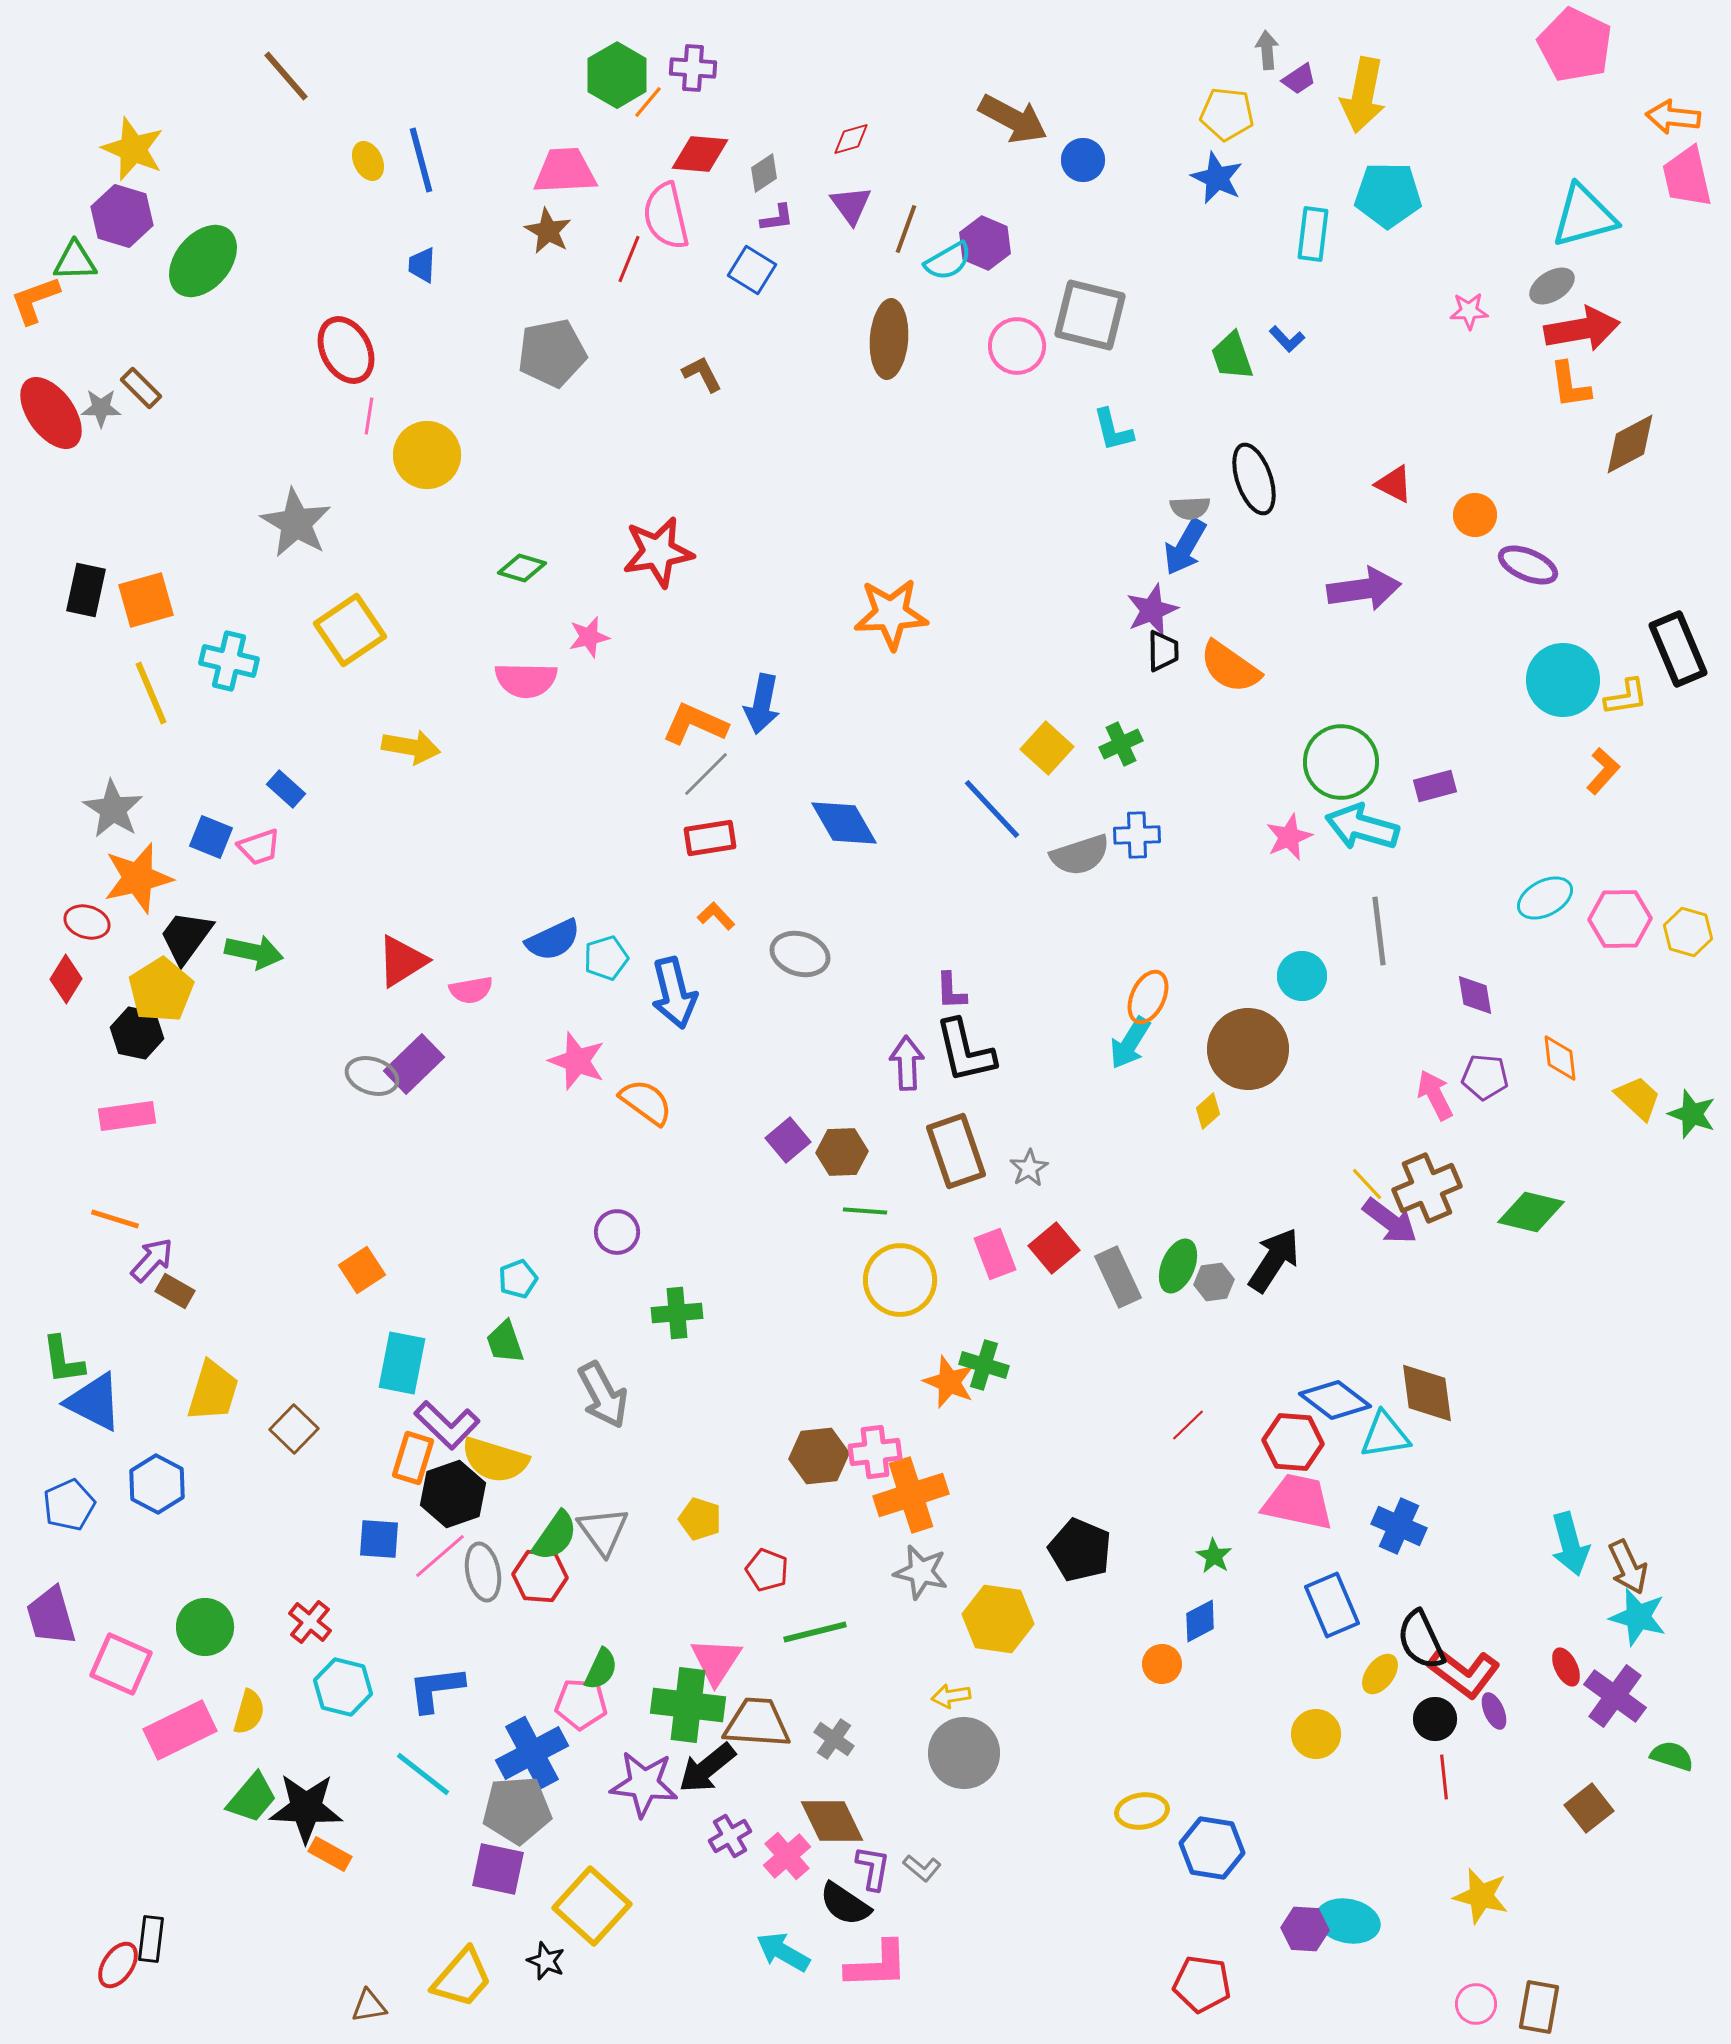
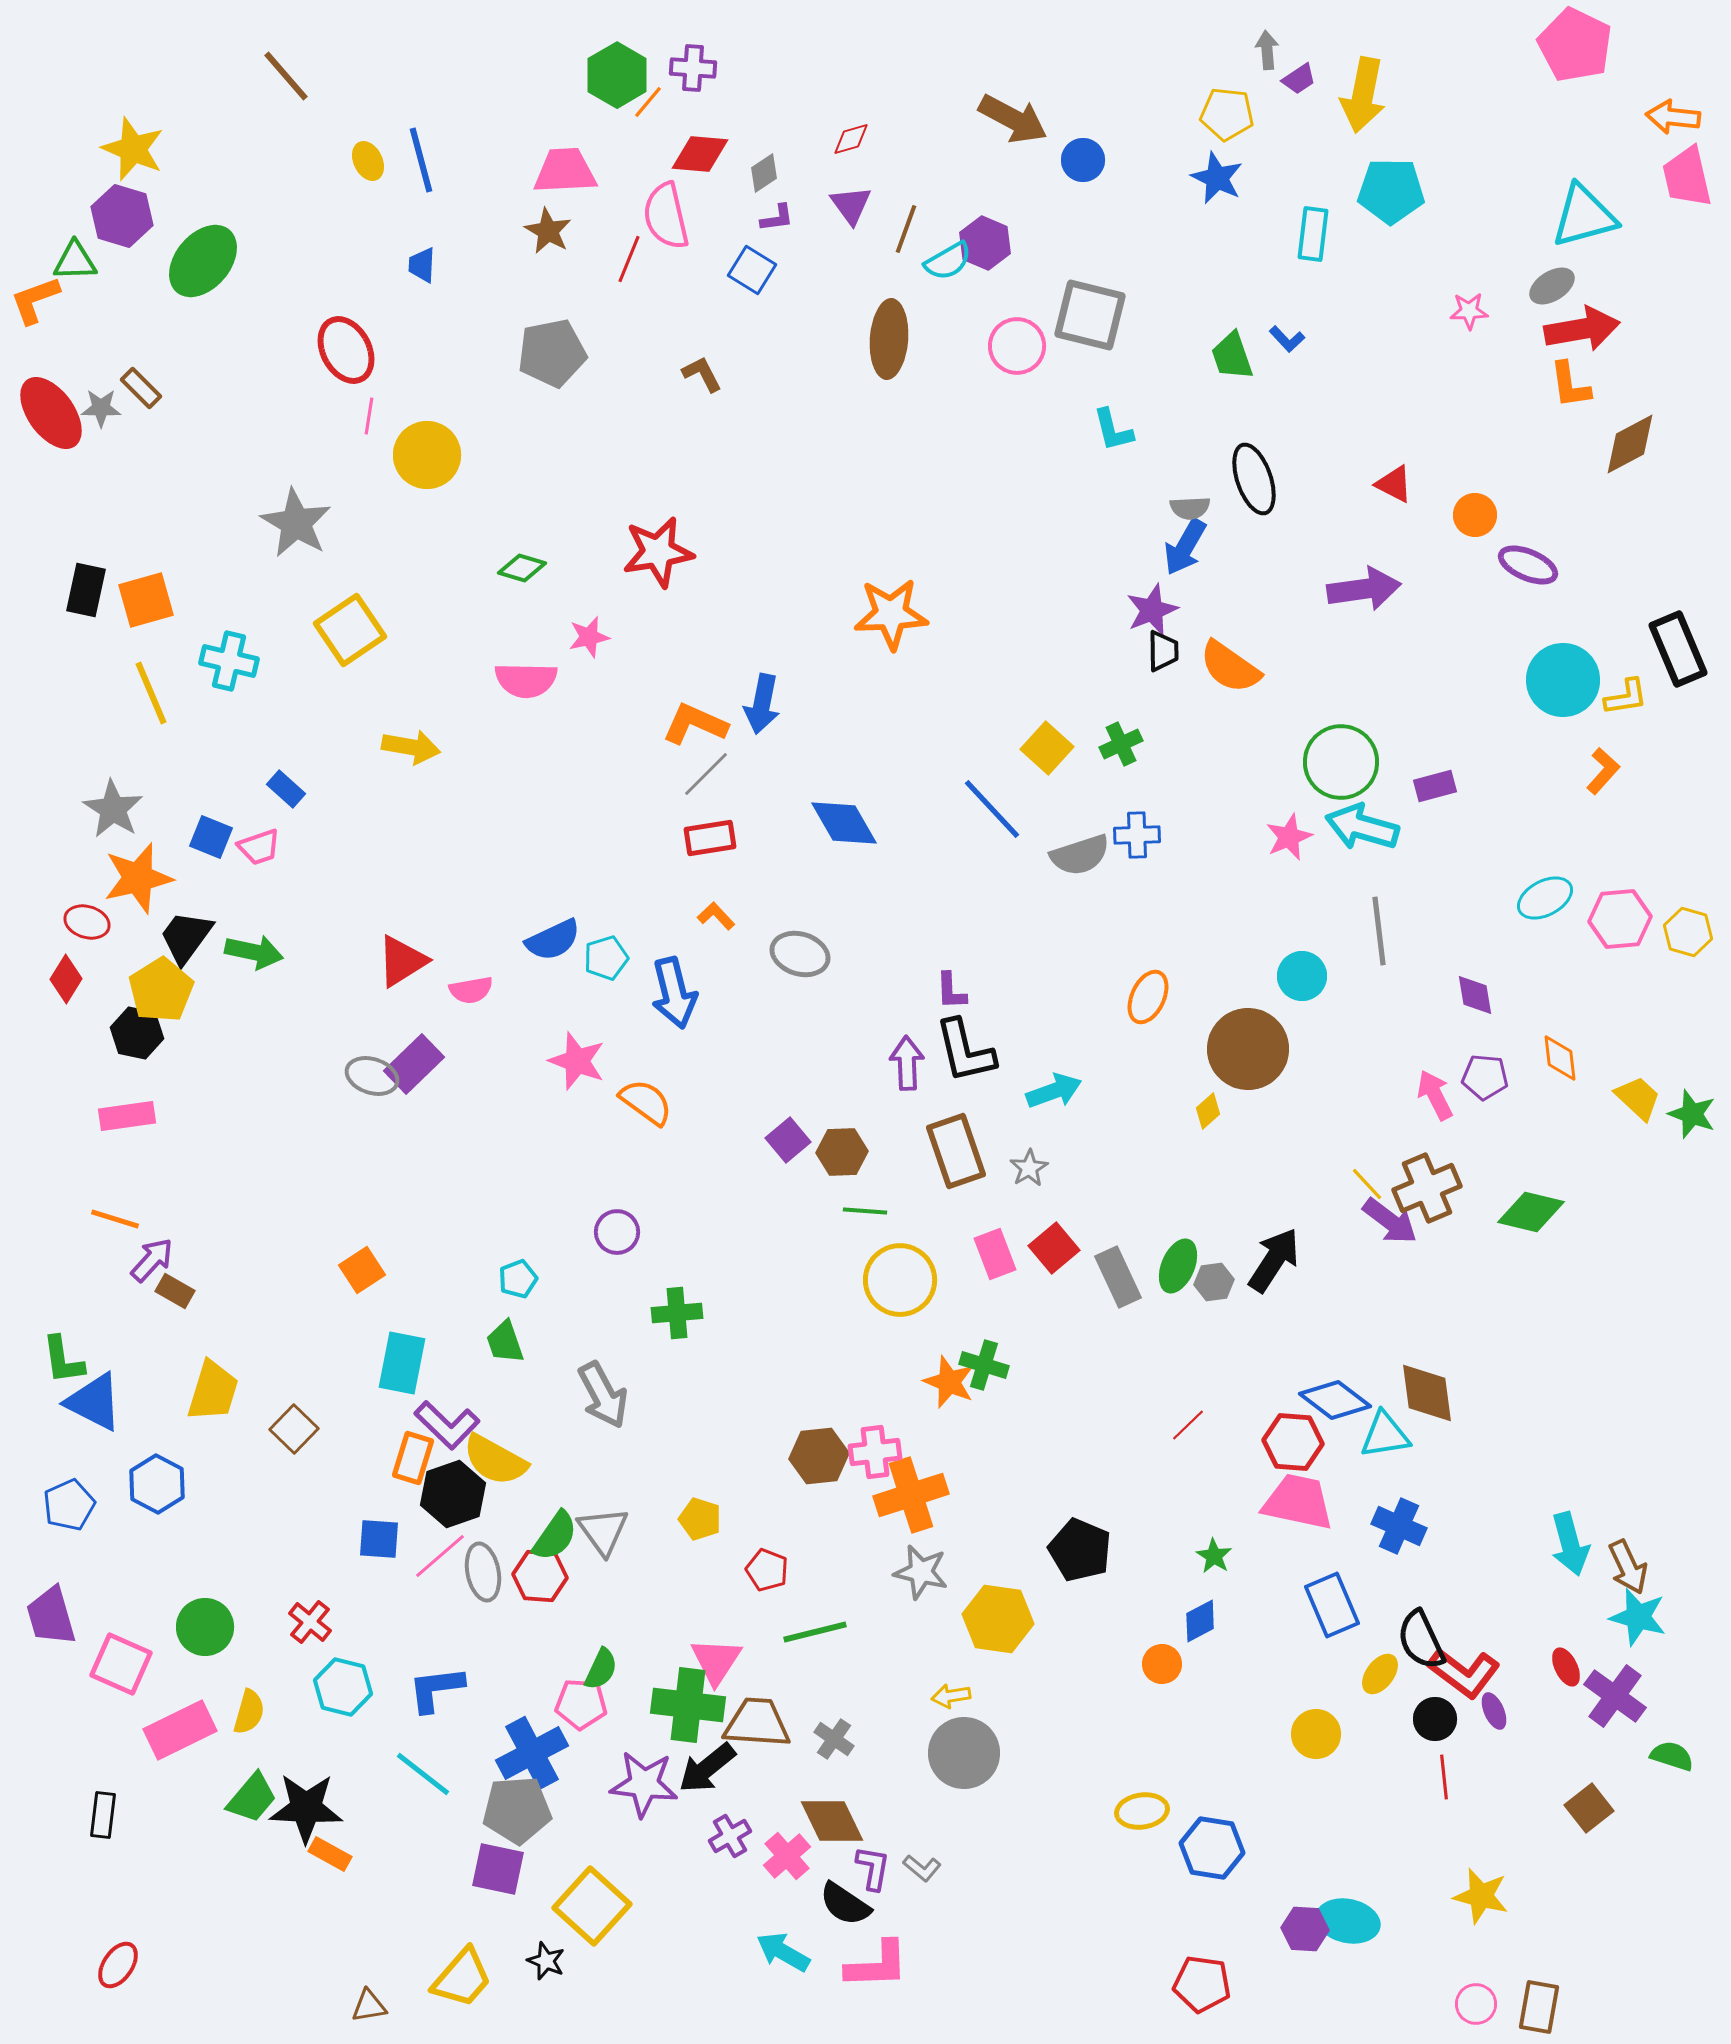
cyan pentagon at (1388, 195): moved 3 px right, 4 px up
pink hexagon at (1620, 919): rotated 4 degrees counterclockwise
cyan arrow at (1130, 1043): moved 76 px left, 48 px down; rotated 142 degrees counterclockwise
yellow semicircle at (495, 1460): rotated 12 degrees clockwise
black rectangle at (151, 1939): moved 48 px left, 124 px up
